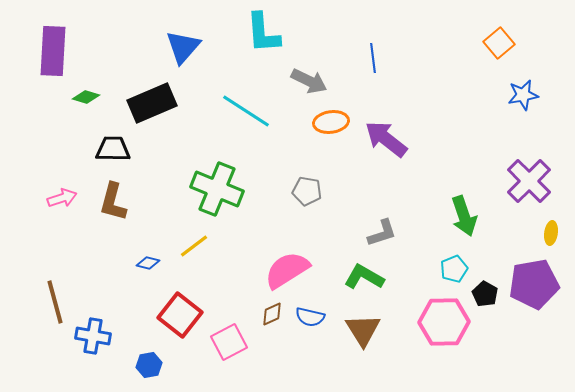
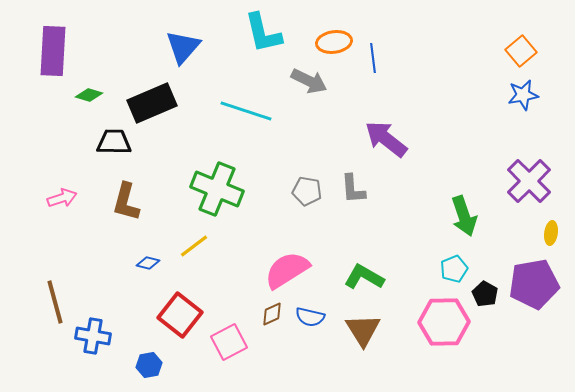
cyan L-shape: rotated 9 degrees counterclockwise
orange square: moved 22 px right, 8 px down
green diamond: moved 3 px right, 2 px up
cyan line: rotated 15 degrees counterclockwise
orange ellipse: moved 3 px right, 80 px up
black trapezoid: moved 1 px right, 7 px up
brown L-shape: moved 13 px right
gray L-shape: moved 29 px left, 44 px up; rotated 104 degrees clockwise
